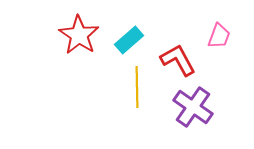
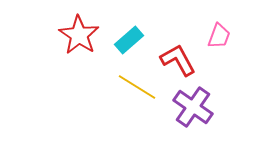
yellow line: rotated 57 degrees counterclockwise
